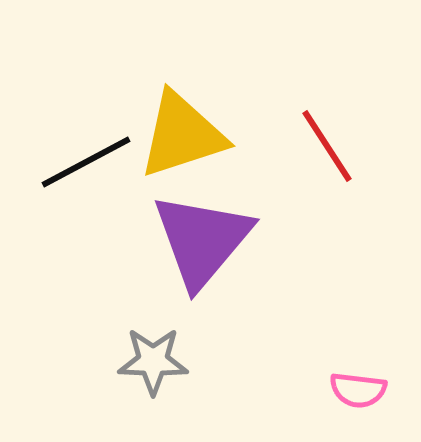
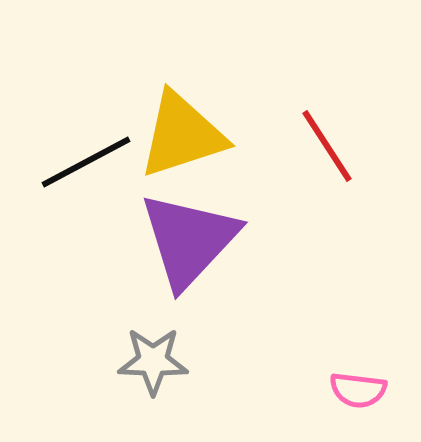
purple triangle: moved 13 px left; rotated 3 degrees clockwise
